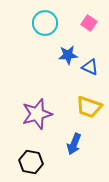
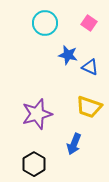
blue star: rotated 18 degrees clockwise
black hexagon: moved 3 px right, 2 px down; rotated 20 degrees clockwise
